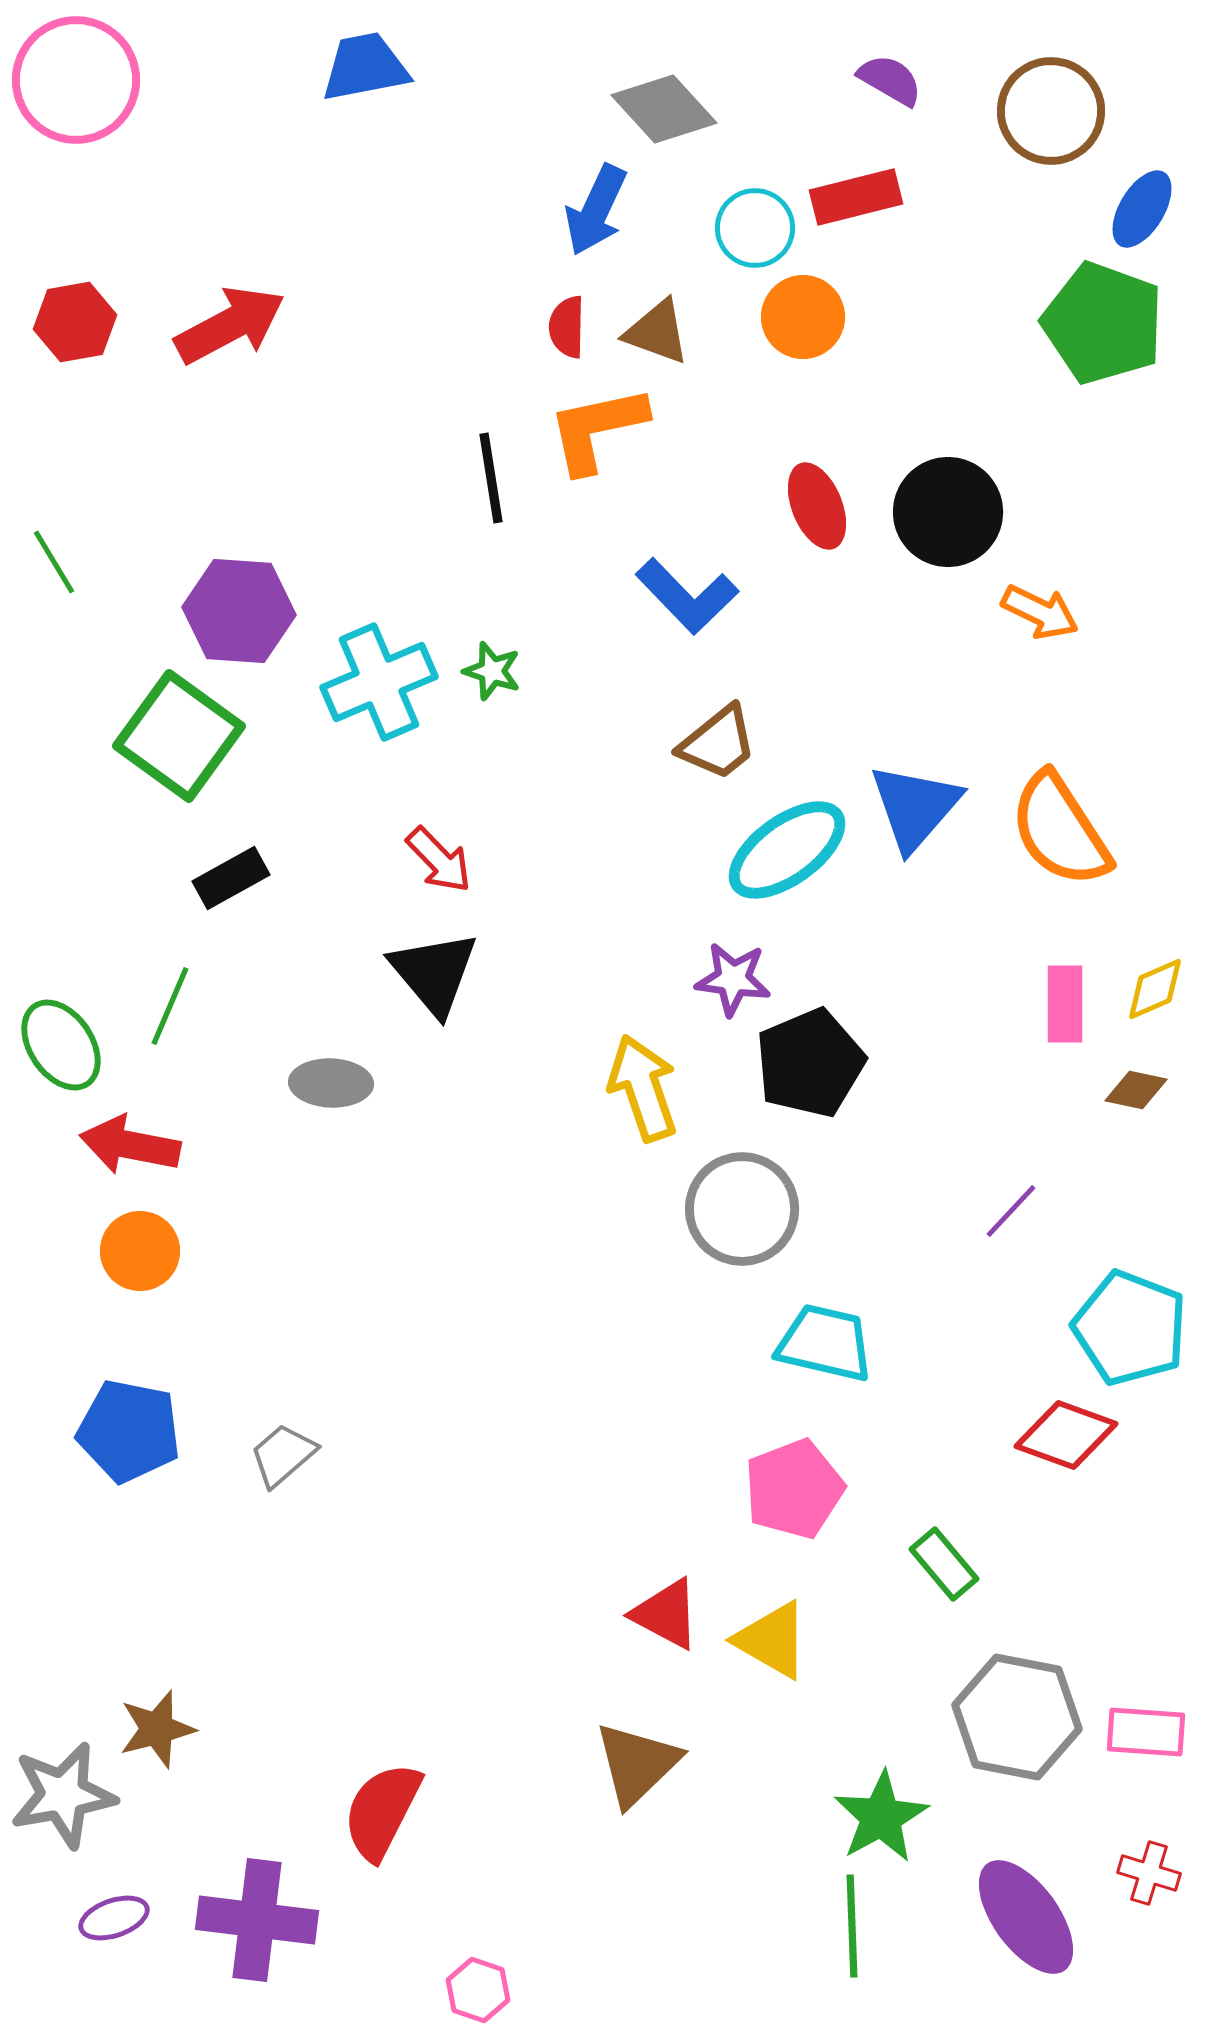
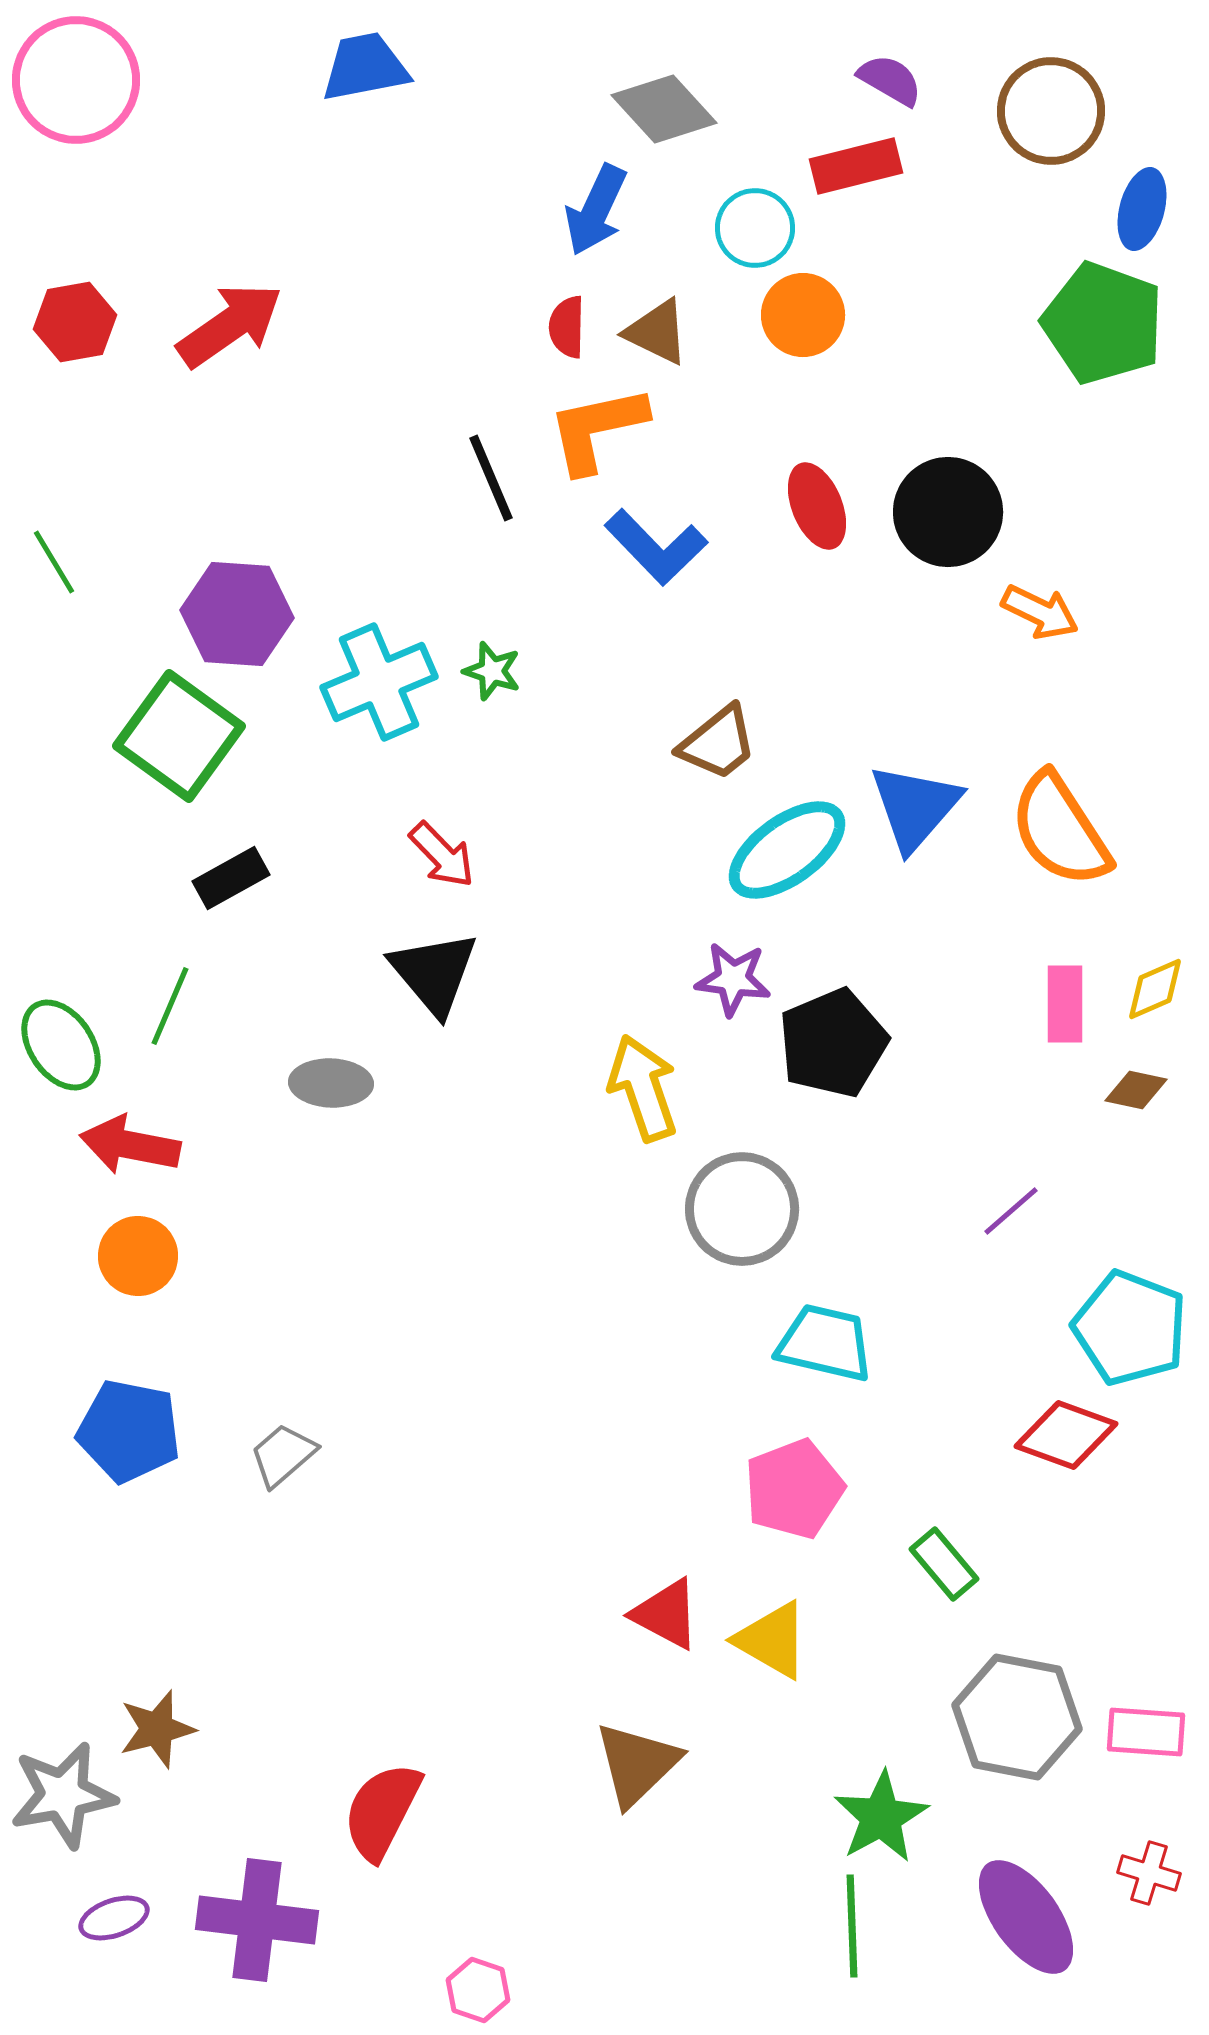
red rectangle at (856, 197): moved 31 px up
blue ellipse at (1142, 209): rotated 16 degrees counterclockwise
orange circle at (803, 317): moved 2 px up
red arrow at (230, 325): rotated 7 degrees counterclockwise
brown triangle at (657, 332): rotated 6 degrees clockwise
black line at (491, 478): rotated 14 degrees counterclockwise
blue L-shape at (687, 596): moved 31 px left, 49 px up
purple hexagon at (239, 611): moved 2 px left, 3 px down
red arrow at (439, 860): moved 3 px right, 5 px up
black pentagon at (810, 1063): moved 23 px right, 20 px up
purple line at (1011, 1211): rotated 6 degrees clockwise
orange circle at (140, 1251): moved 2 px left, 5 px down
